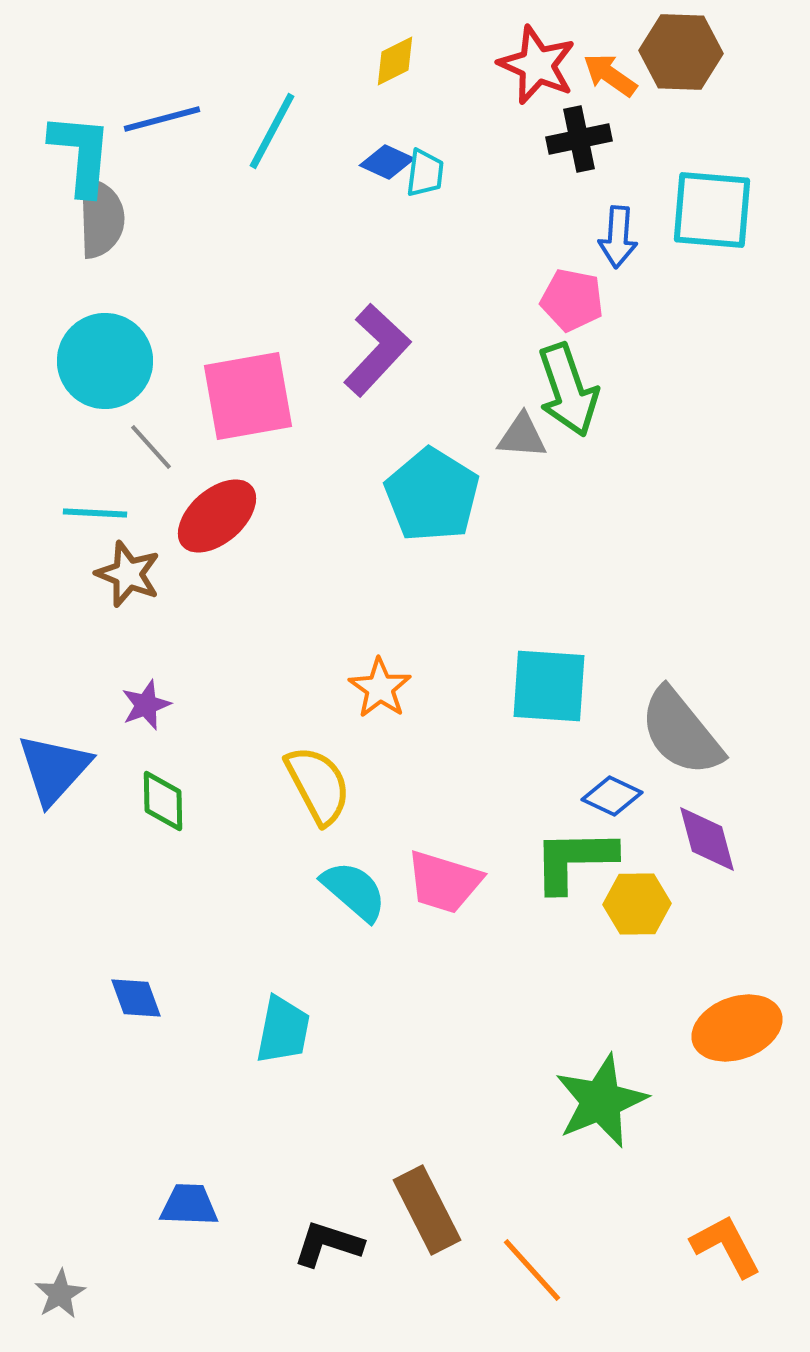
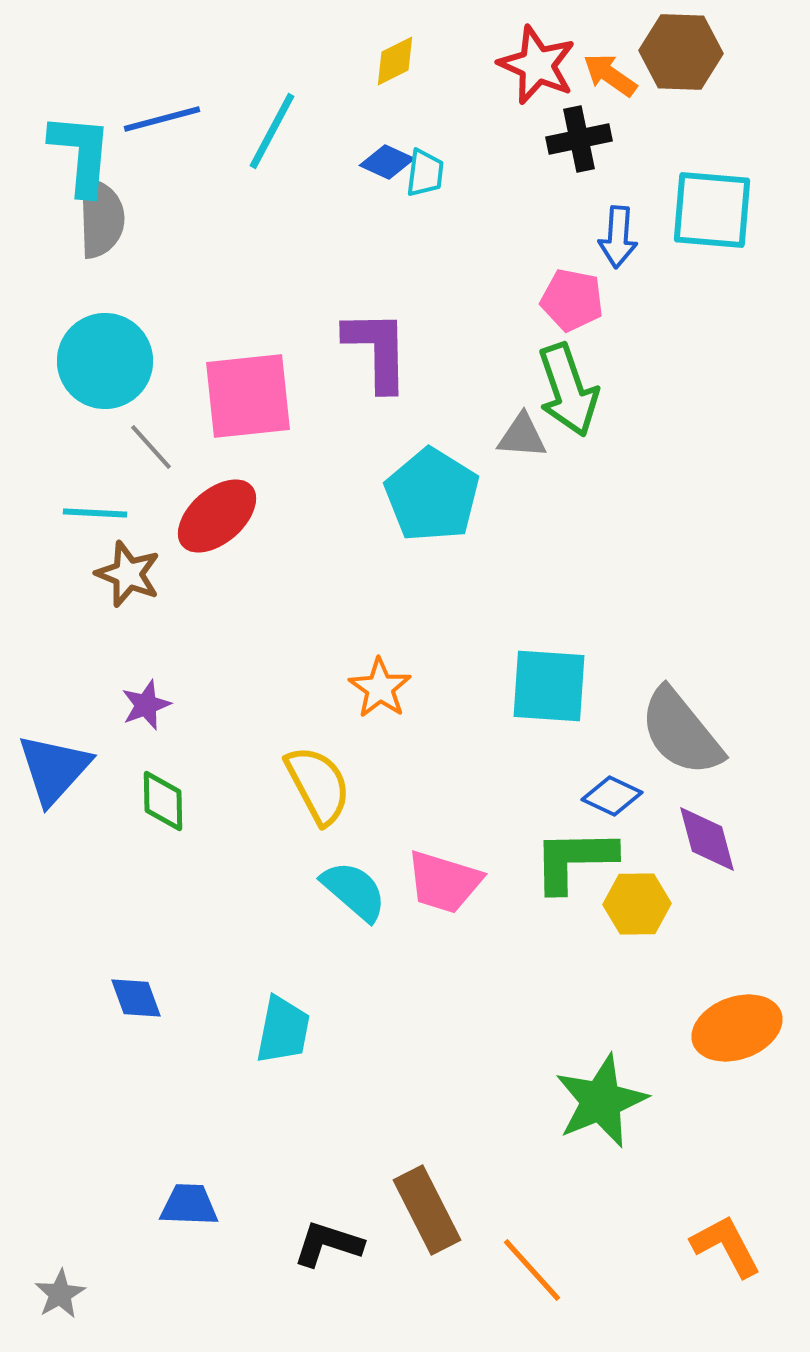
purple L-shape at (377, 350): rotated 44 degrees counterclockwise
pink square at (248, 396): rotated 4 degrees clockwise
